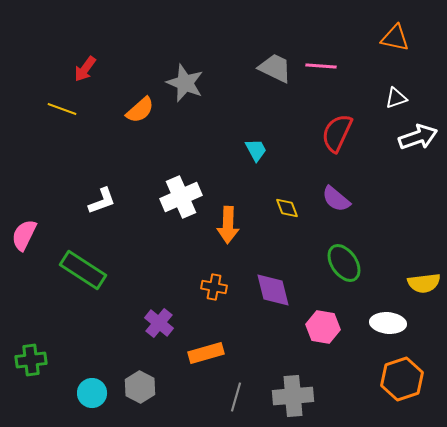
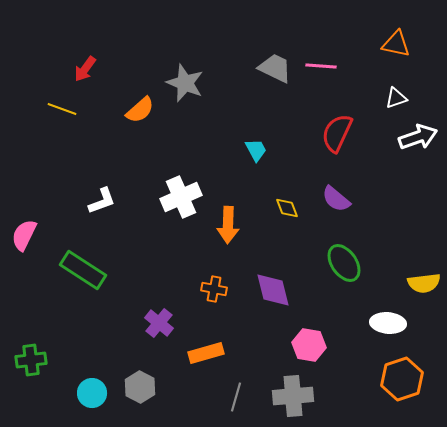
orange triangle: moved 1 px right, 6 px down
orange cross: moved 2 px down
pink hexagon: moved 14 px left, 18 px down
